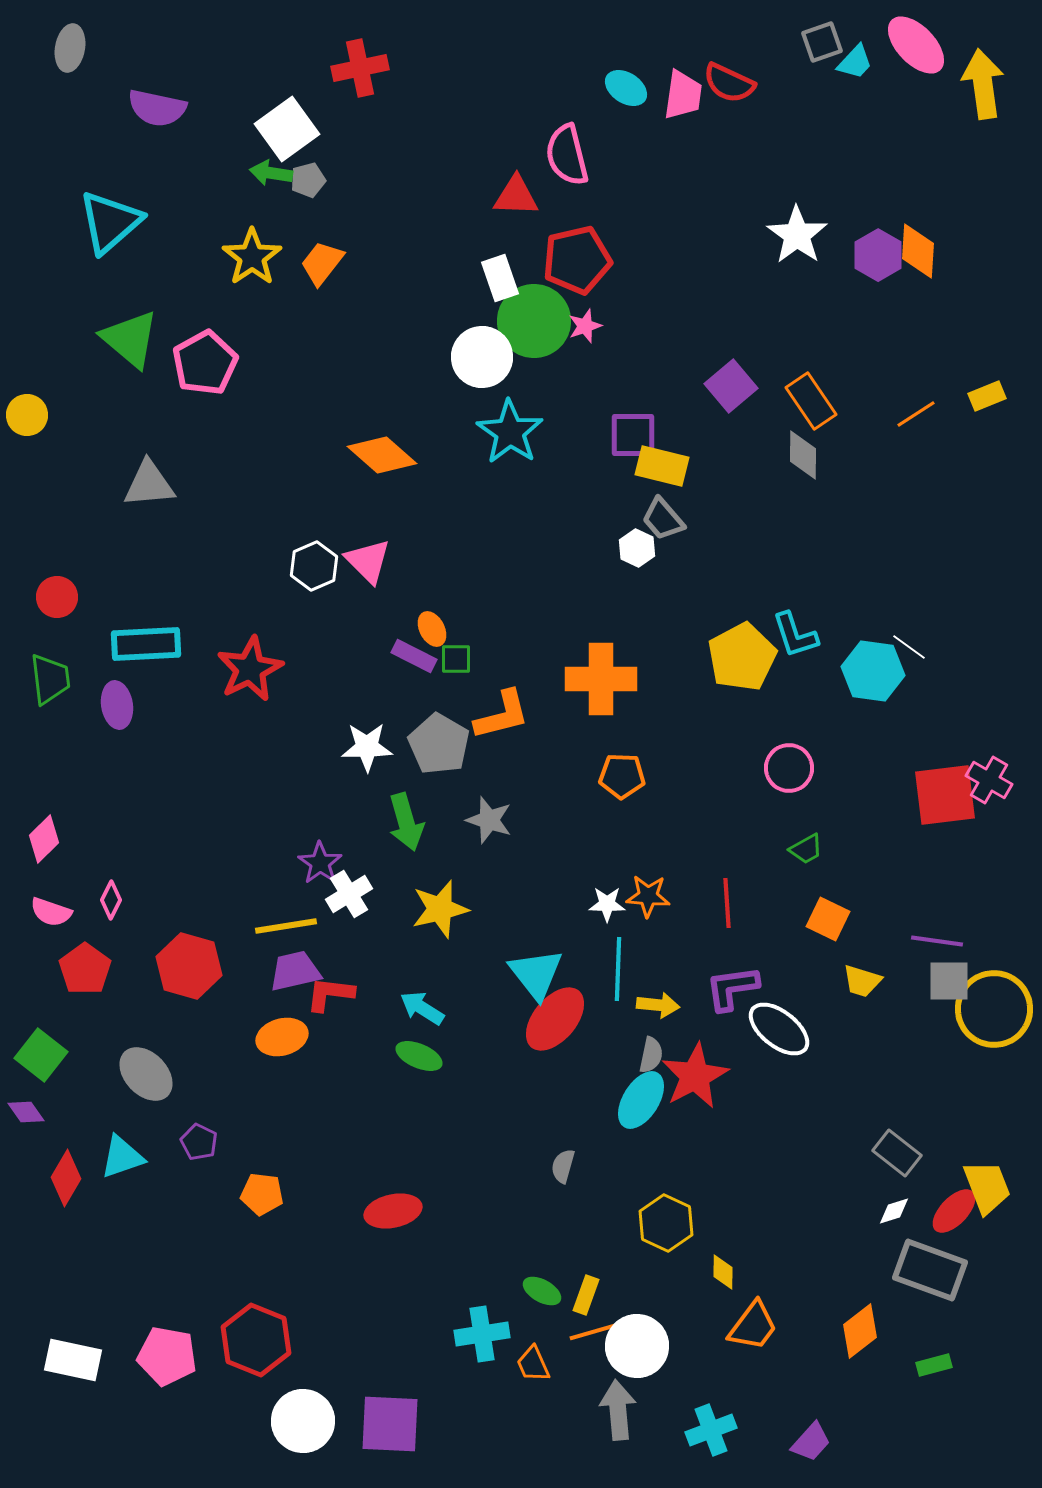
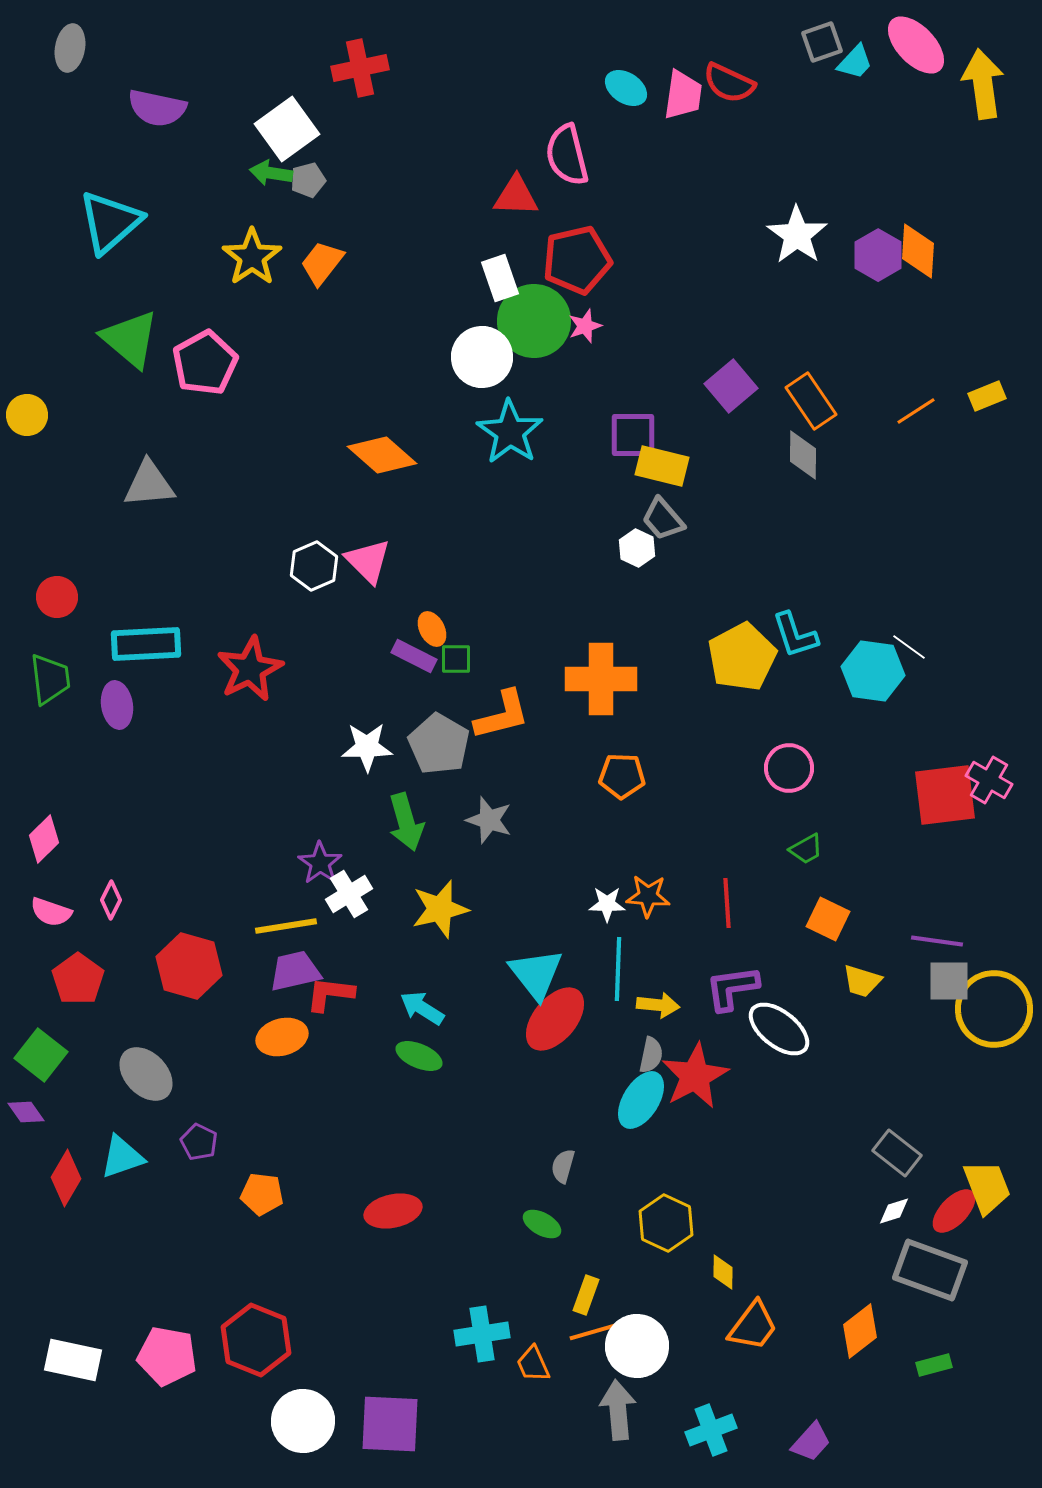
orange line at (916, 414): moved 3 px up
red pentagon at (85, 969): moved 7 px left, 10 px down
green ellipse at (542, 1291): moved 67 px up
